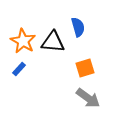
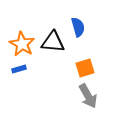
orange star: moved 1 px left, 3 px down
blue rectangle: rotated 32 degrees clockwise
gray arrow: moved 2 px up; rotated 25 degrees clockwise
